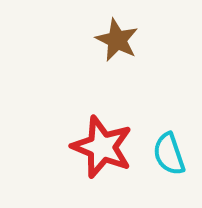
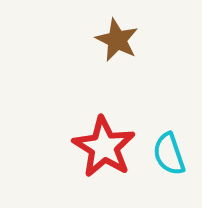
red star: moved 2 px right; rotated 10 degrees clockwise
